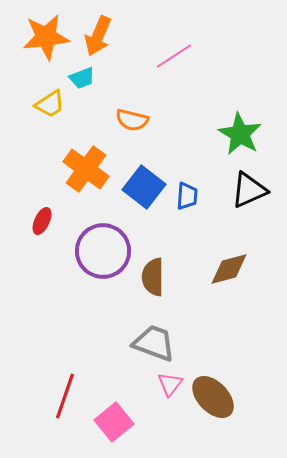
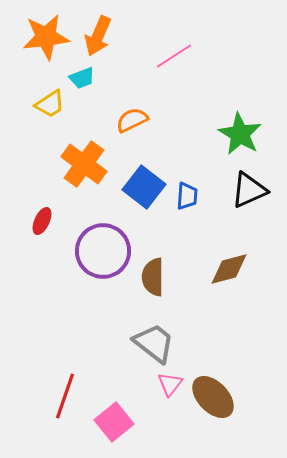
orange semicircle: rotated 140 degrees clockwise
orange cross: moved 2 px left, 5 px up
gray trapezoid: rotated 18 degrees clockwise
